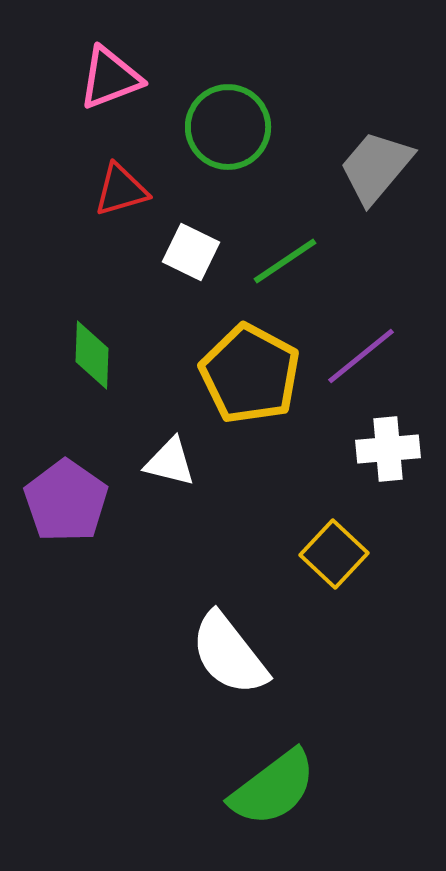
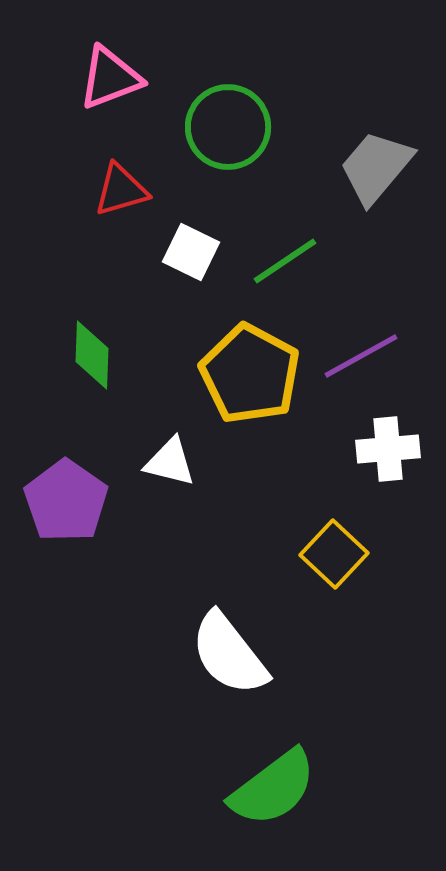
purple line: rotated 10 degrees clockwise
